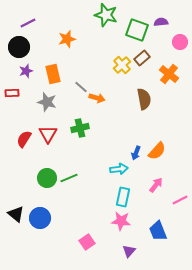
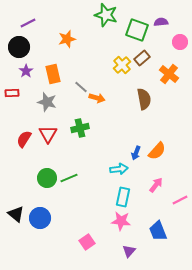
purple star: rotated 16 degrees counterclockwise
